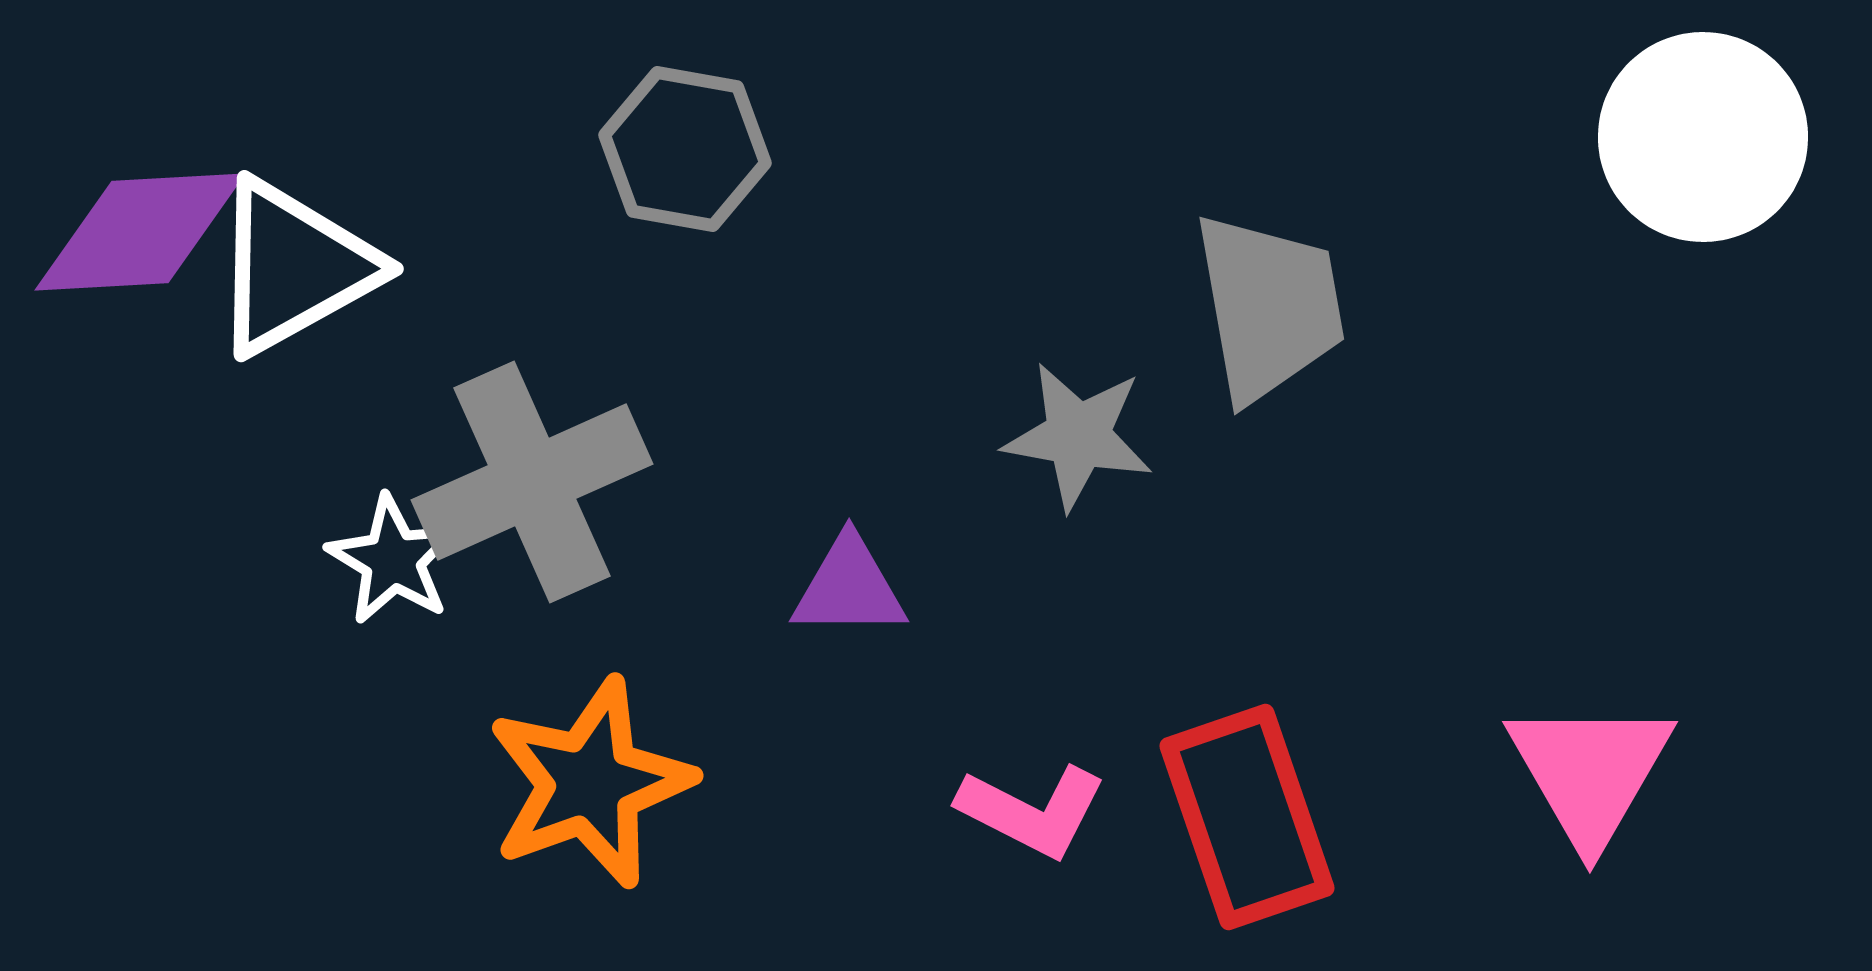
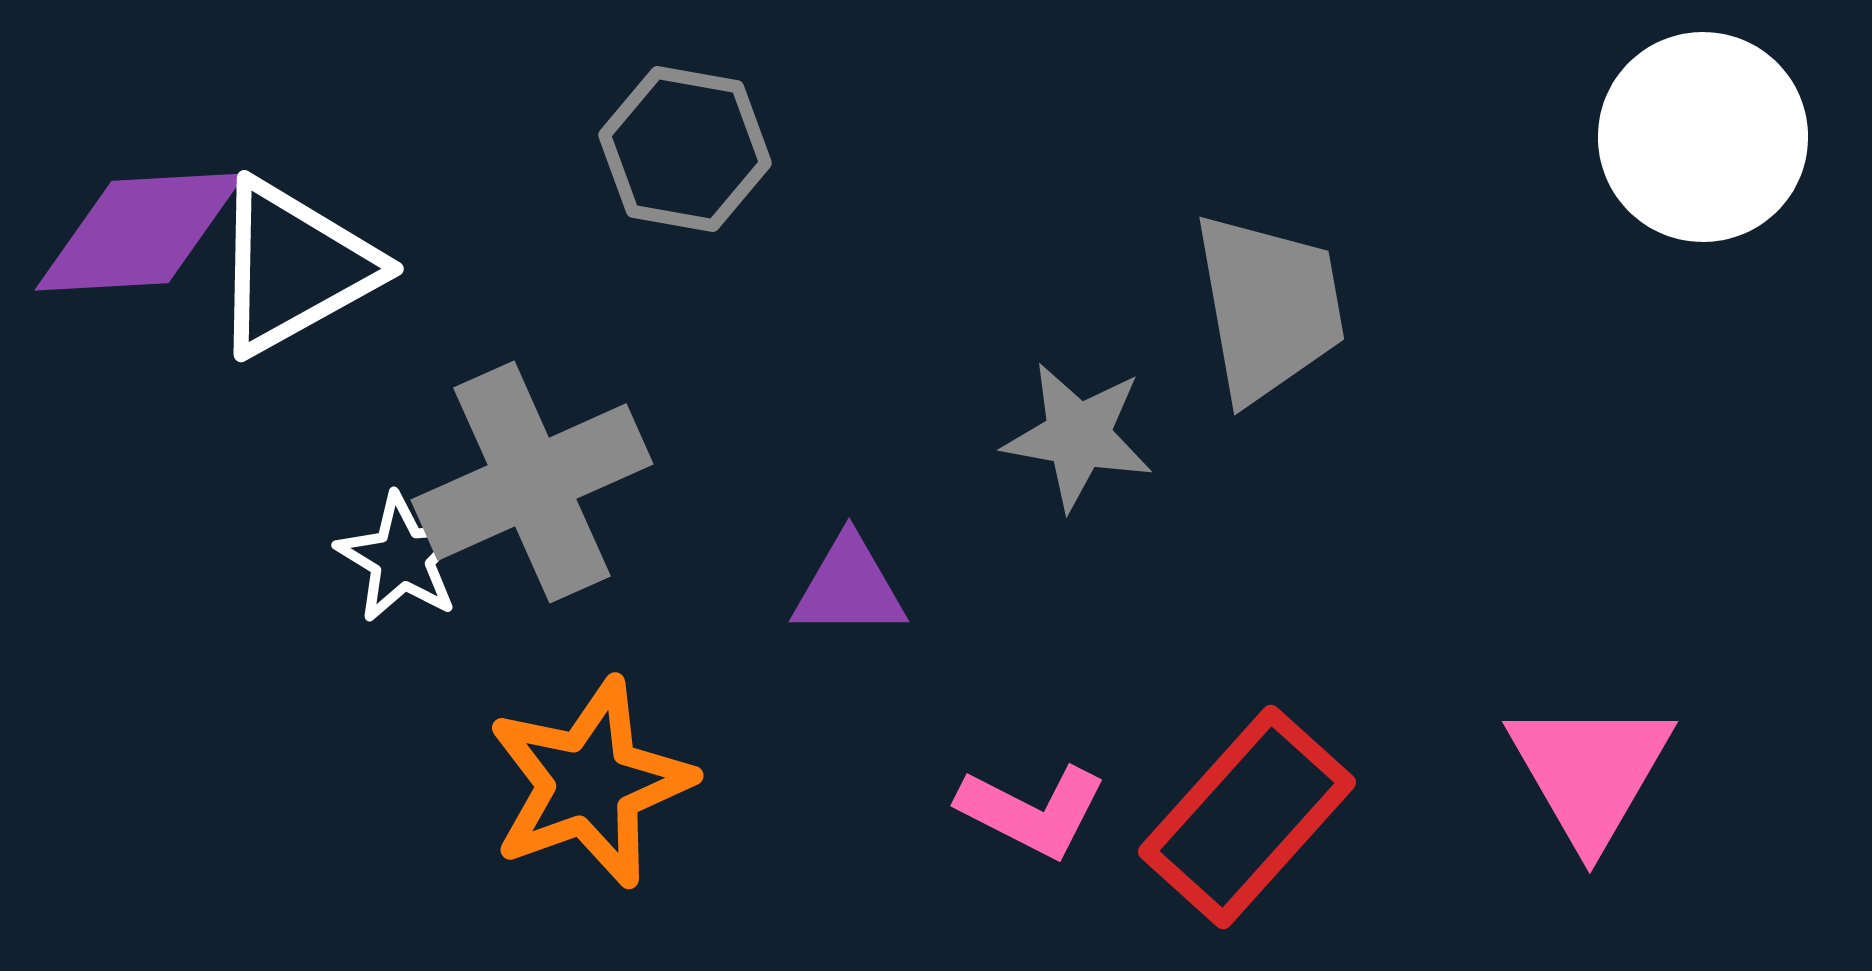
white star: moved 9 px right, 2 px up
red rectangle: rotated 61 degrees clockwise
